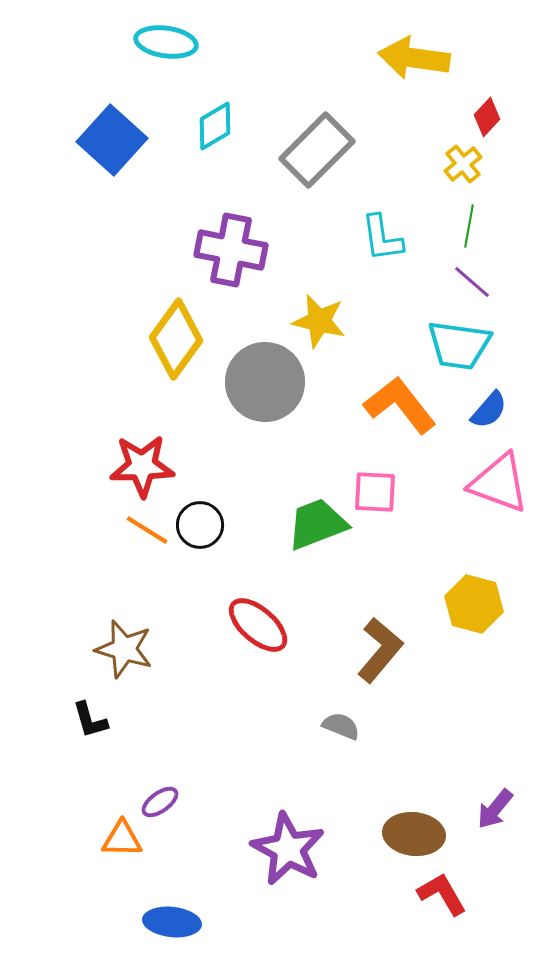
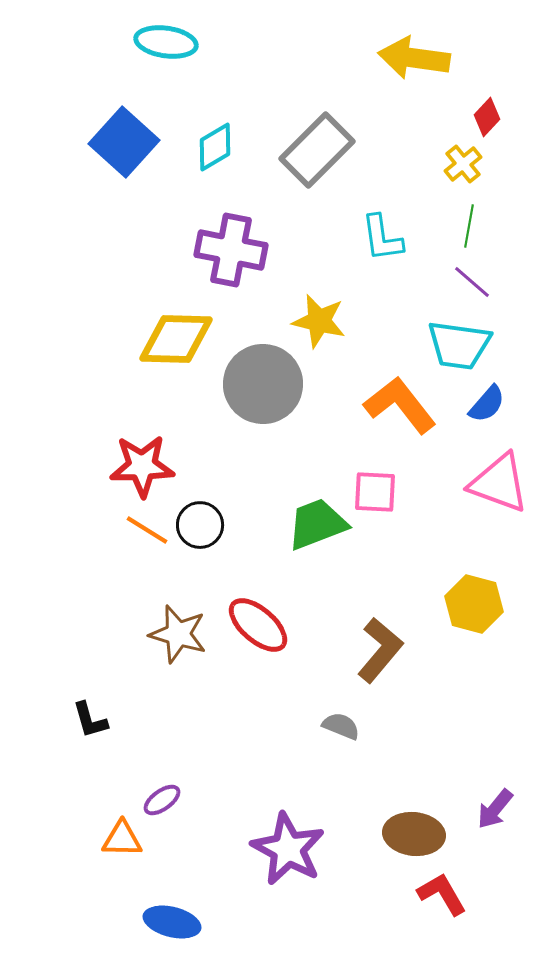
cyan diamond: moved 21 px down
blue square: moved 12 px right, 2 px down
yellow diamond: rotated 56 degrees clockwise
gray circle: moved 2 px left, 2 px down
blue semicircle: moved 2 px left, 6 px up
brown star: moved 54 px right, 15 px up
purple ellipse: moved 2 px right, 2 px up
blue ellipse: rotated 8 degrees clockwise
